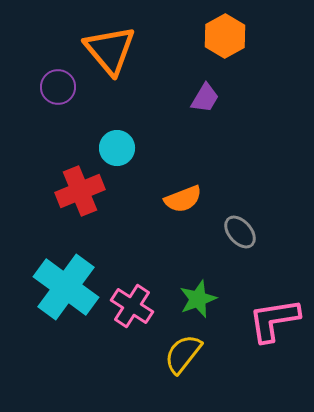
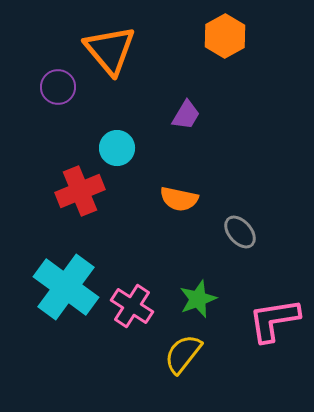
purple trapezoid: moved 19 px left, 17 px down
orange semicircle: moved 4 px left; rotated 33 degrees clockwise
